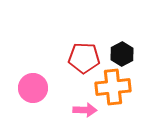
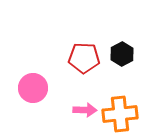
orange cross: moved 7 px right, 27 px down
